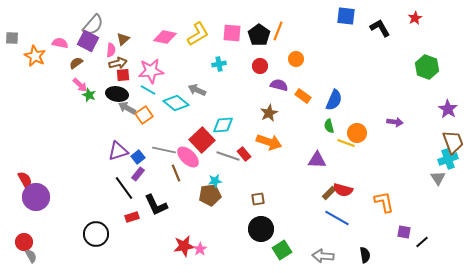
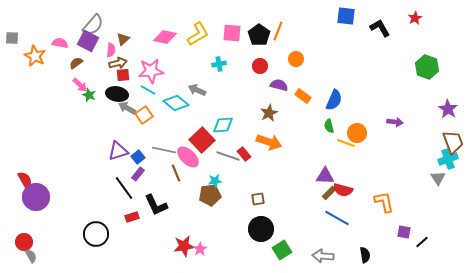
purple triangle at (317, 160): moved 8 px right, 16 px down
